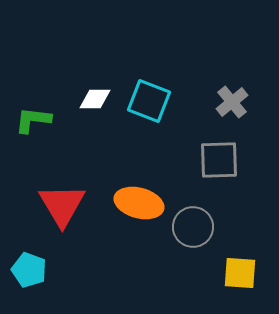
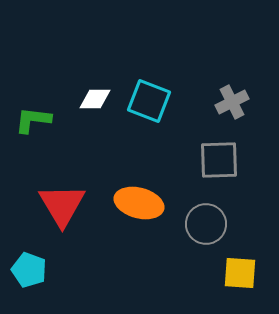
gray cross: rotated 12 degrees clockwise
gray circle: moved 13 px right, 3 px up
